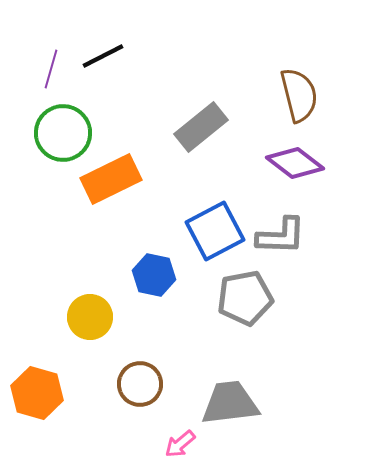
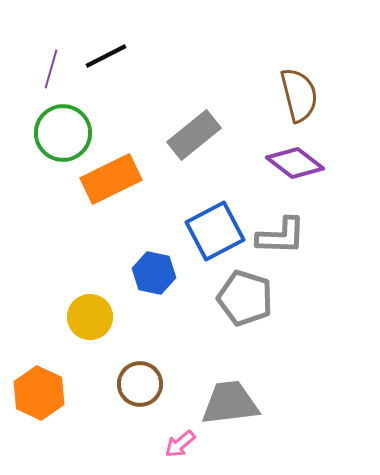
black line: moved 3 px right
gray rectangle: moved 7 px left, 8 px down
blue hexagon: moved 2 px up
gray pentagon: rotated 28 degrees clockwise
orange hexagon: moved 2 px right; rotated 9 degrees clockwise
